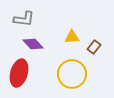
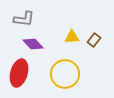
brown rectangle: moved 7 px up
yellow circle: moved 7 px left
